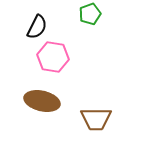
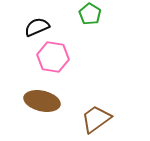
green pentagon: rotated 20 degrees counterclockwise
black semicircle: rotated 140 degrees counterclockwise
brown trapezoid: rotated 144 degrees clockwise
